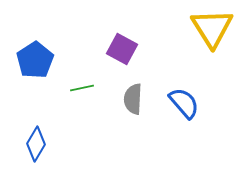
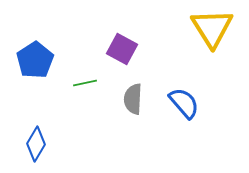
green line: moved 3 px right, 5 px up
